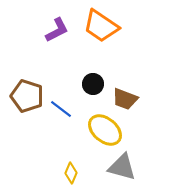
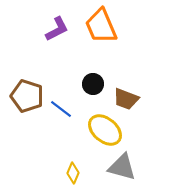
orange trapezoid: rotated 33 degrees clockwise
purple L-shape: moved 1 px up
brown trapezoid: moved 1 px right
yellow diamond: moved 2 px right
